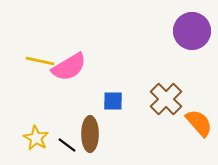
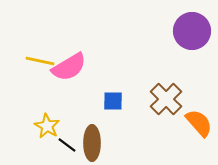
brown ellipse: moved 2 px right, 9 px down
yellow star: moved 11 px right, 12 px up
